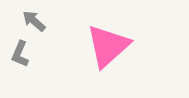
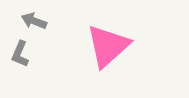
gray arrow: rotated 20 degrees counterclockwise
